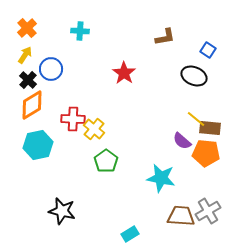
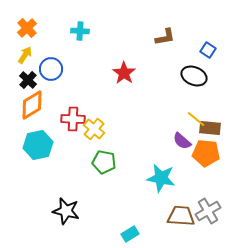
green pentagon: moved 2 px left, 1 px down; rotated 25 degrees counterclockwise
black star: moved 4 px right
